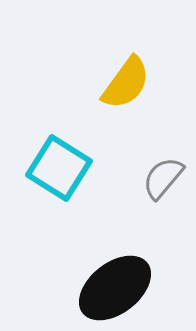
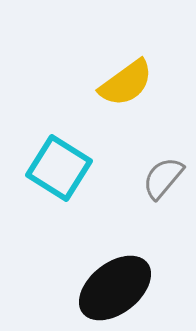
yellow semicircle: rotated 18 degrees clockwise
